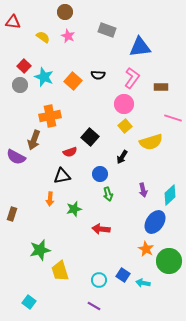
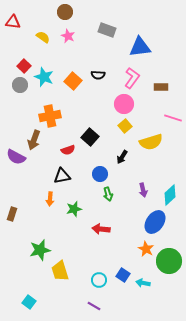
red semicircle at (70, 152): moved 2 px left, 2 px up
